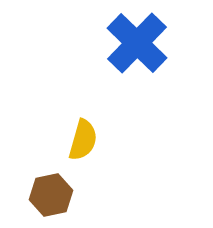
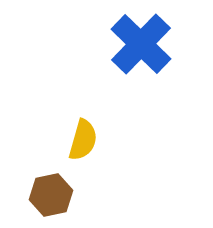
blue cross: moved 4 px right, 1 px down
